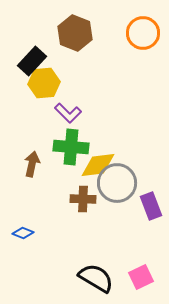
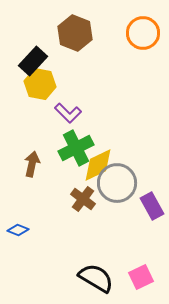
black rectangle: moved 1 px right
yellow hexagon: moved 4 px left, 1 px down; rotated 16 degrees clockwise
green cross: moved 5 px right, 1 px down; rotated 32 degrees counterclockwise
yellow diamond: rotated 18 degrees counterclockwise
brown cross: rotated 35 degrees clockwise
purple rectangle: moved 1 px right; rotated 8 degrees counterclockwise
blue diamond: moved 5 px left, 3 px up
